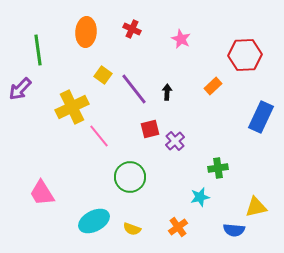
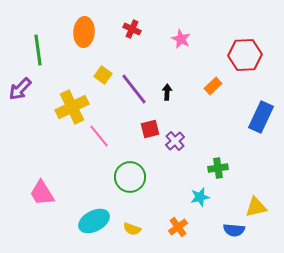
orange ellipse: moved 2 px left
